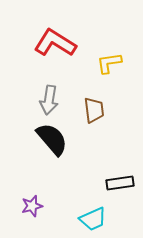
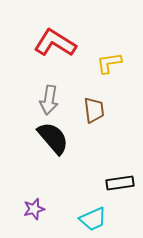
black semicircle: moved 1 px right, 1 px up
purple star: moved 2 px right, 3 px down
